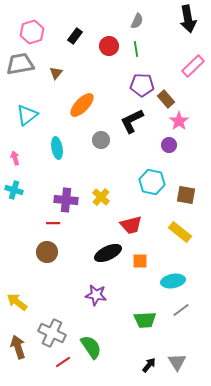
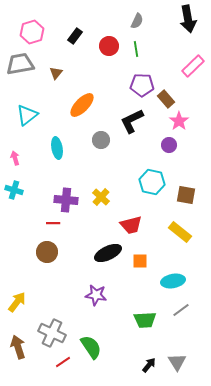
yellow arrow at (17, 302): rotated 90 degrees clockwise
